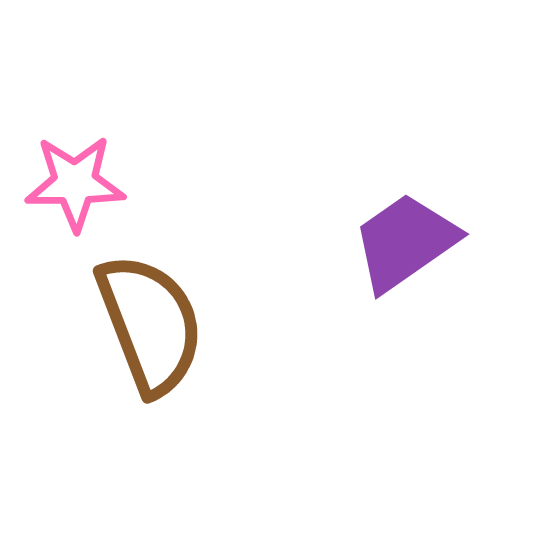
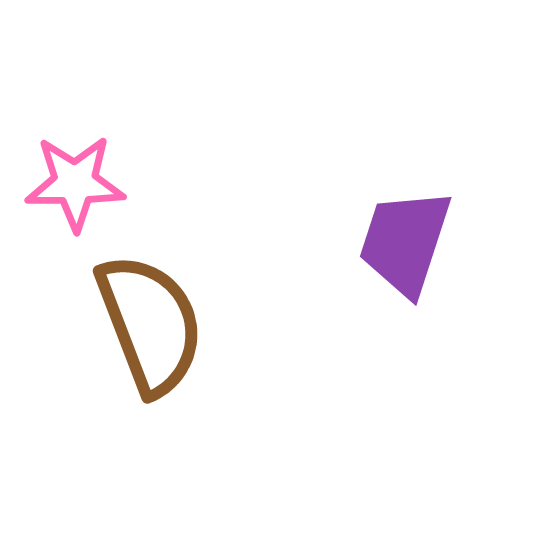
purple trapezoid: rotated 37 degrees counterclockwise
